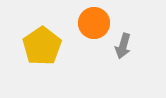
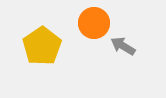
gray arrow: rotated 105 degrees clockwise
